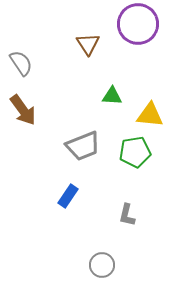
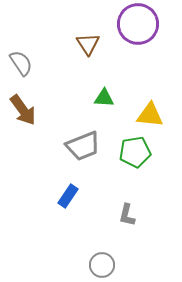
green triangle: moved 8 px left, 2 px down
